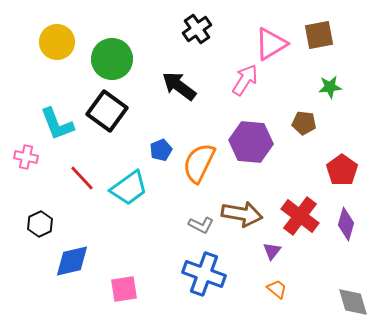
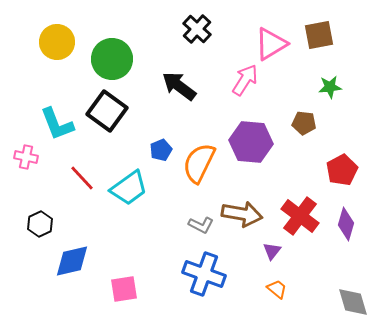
black cross: rotated 12 degrees counterclockwise
red pentagon: rotated 8 degrees clockwise
